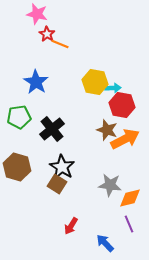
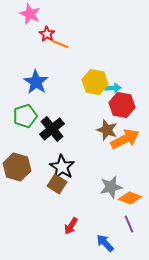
pink star: moved 7 px left; rotated 10 degrees clockwise
green pentagon: moved 6 px right, 1 px up; rotated 10 degrees counterclockwise
gray star: moved 1 px right, 2 px down; rotated 20 degrees counterclockwise
orange diamond: rotated 35 degrees clockwise
